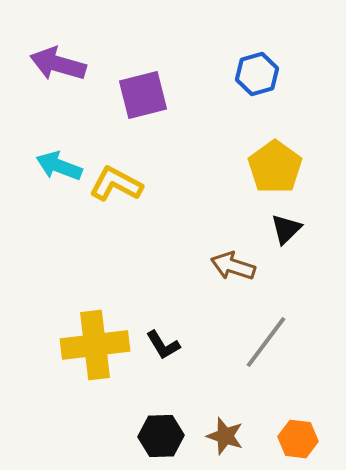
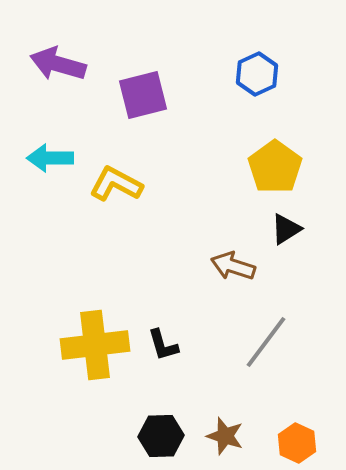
blue hexagon: rotated 9 degrees counterclockwise
cyan arrow: moved 9 px left, 8 px up; rotated 21 degrees counterclockwise
black triangle: rotated 12 degrees clockwise
black L-shape: rotated 15 degrees clockwise
orange hexagon: moved 1 px left, 4 px down; rotated 18 degrees clockwise
